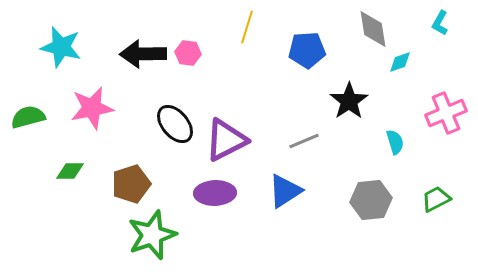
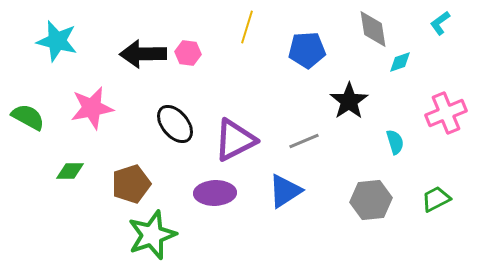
cyan L-shape: rotated 25 degrees clockwise
cyan star: moved 4 px left, 6 px up
green semicircle: rotated 44 degrees clockwise
purple triangle: moved 9 px right
